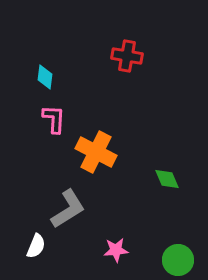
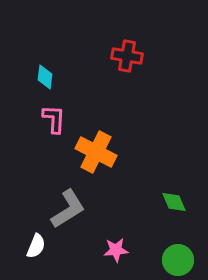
green diamond: moved 7 px right, 23 px down
